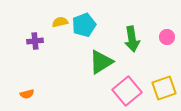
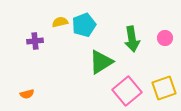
pink circle: moved 2 px left, 1 px down
